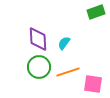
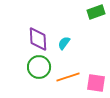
orange line: moved 5 px down
pink square: moved 3 px right, 1 px up
